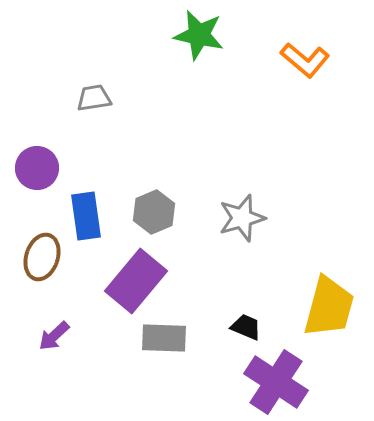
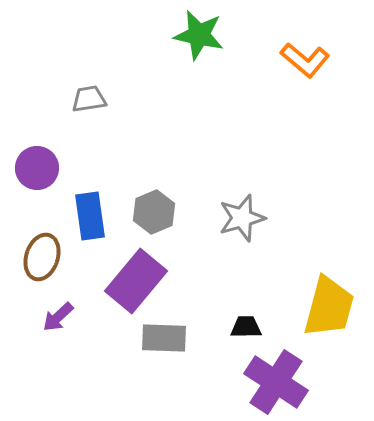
gray trapezoid: moved 5 px left, 1 px down
blue rectangle: moved 4 px right
black trapezoid: rotated 24 degrees counterclockwise
purple arrow: moved 4 px right, 19 px up
